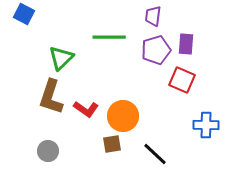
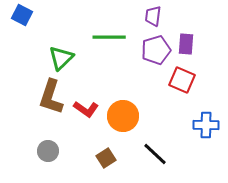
blue square: moved 2 px left, 1 px down
brown square: moved 6 px left, 14 px down; rotated 24 degrees counterclockwise
